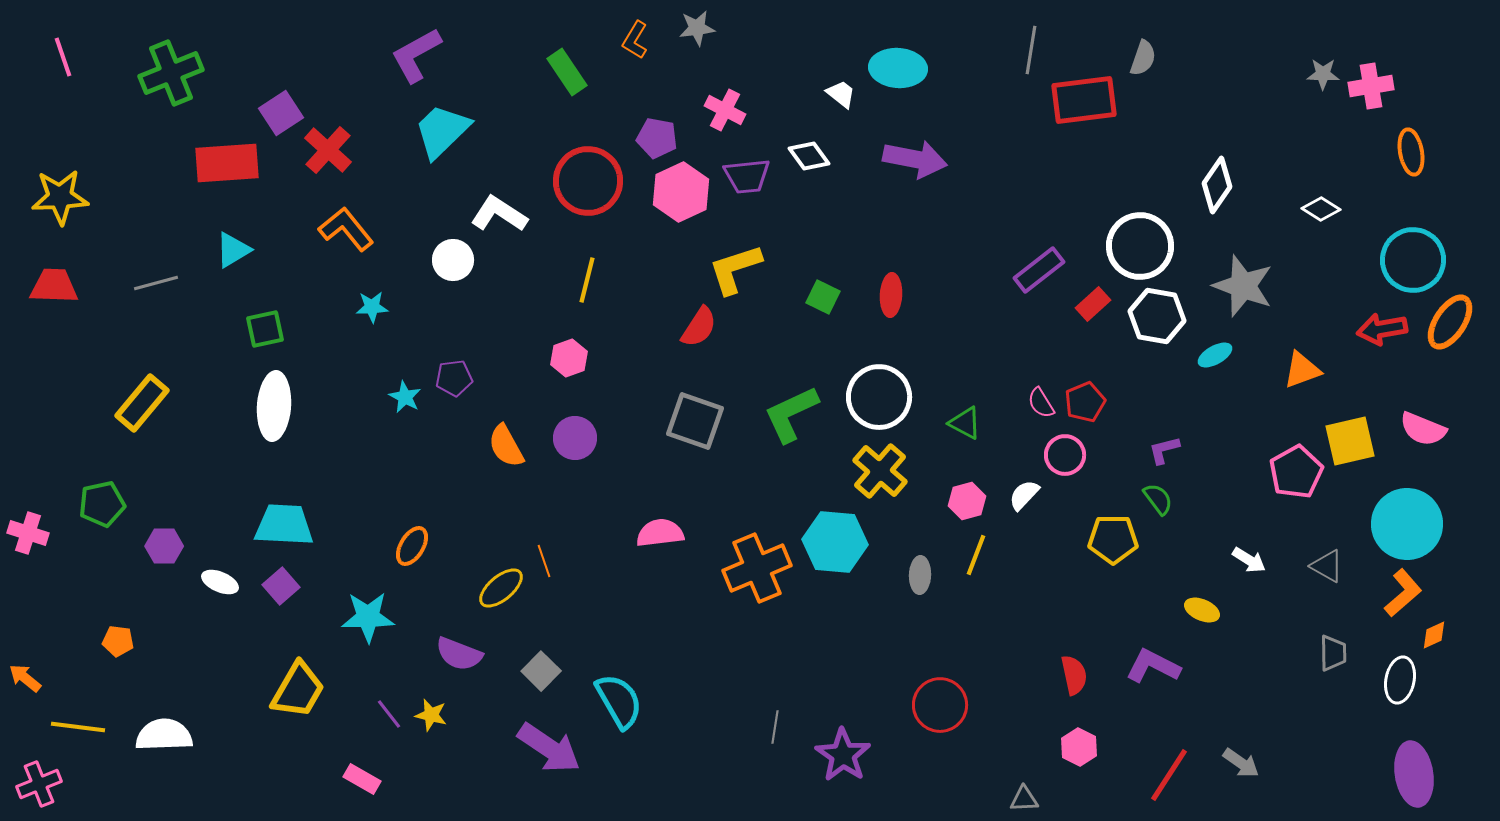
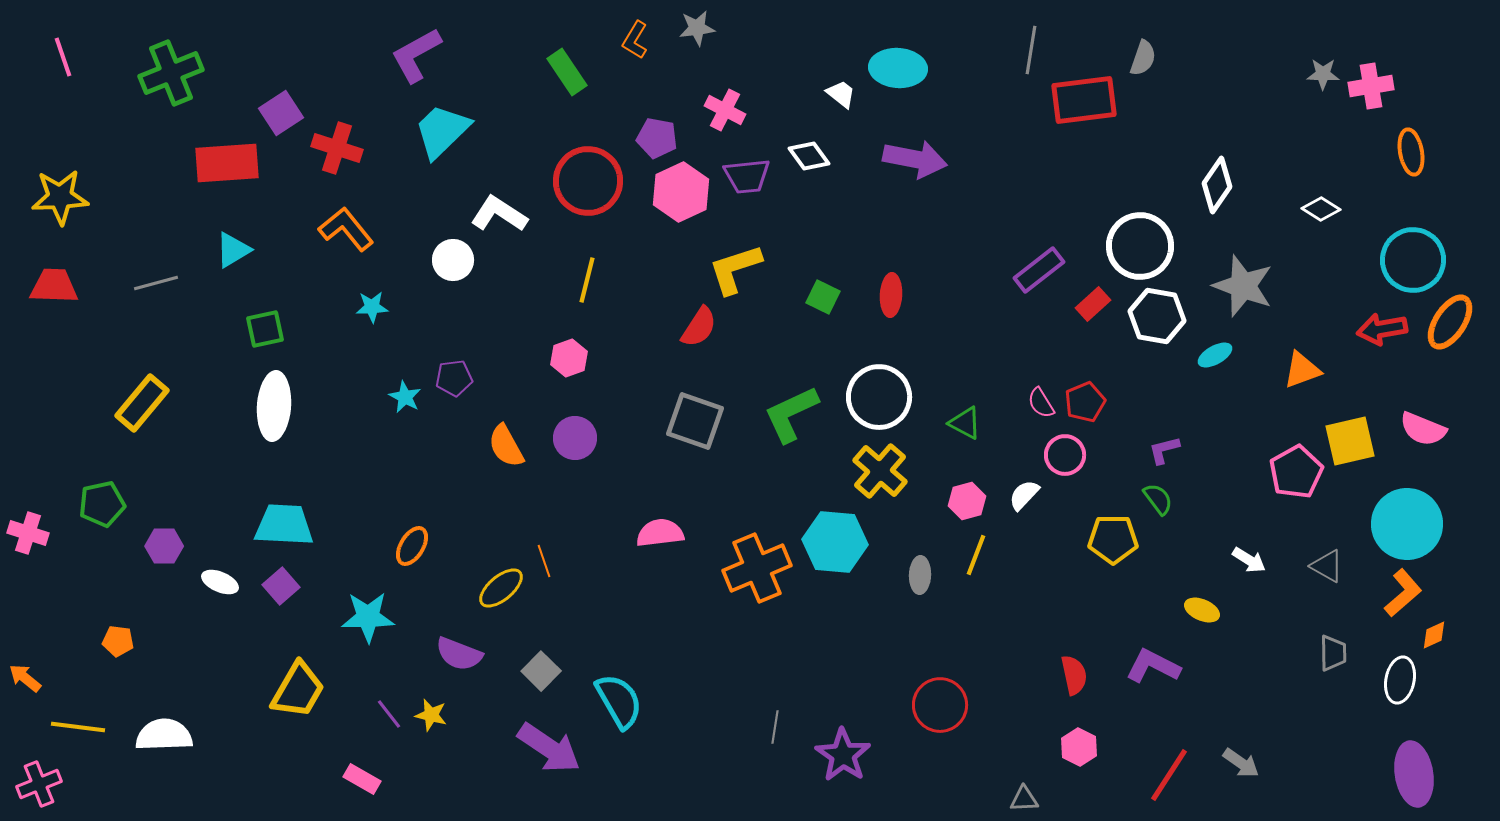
red cross at (328, 150): moved 9 px right, 2 px up; rotated 24 degrees counterclockwise
